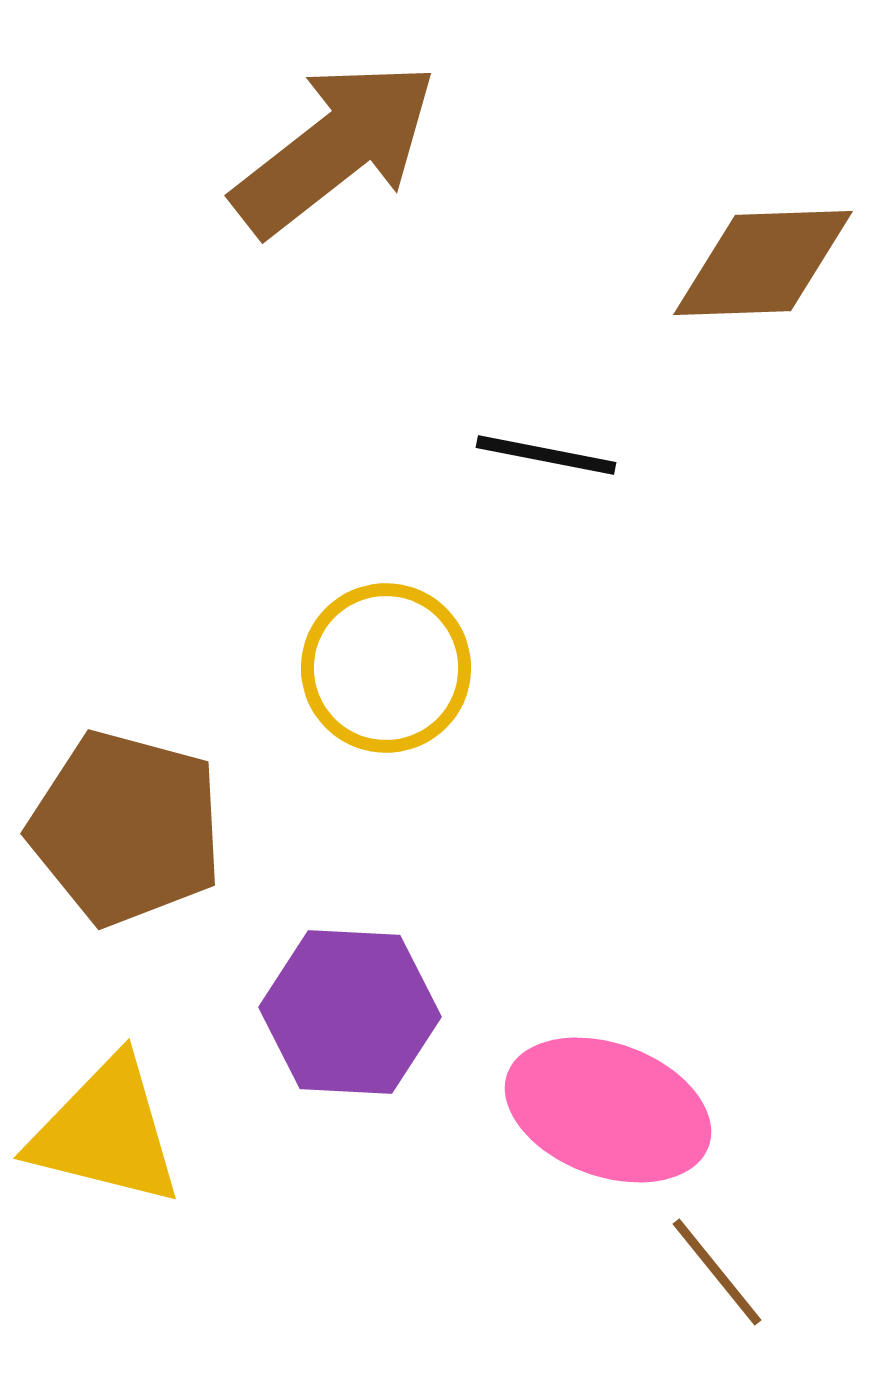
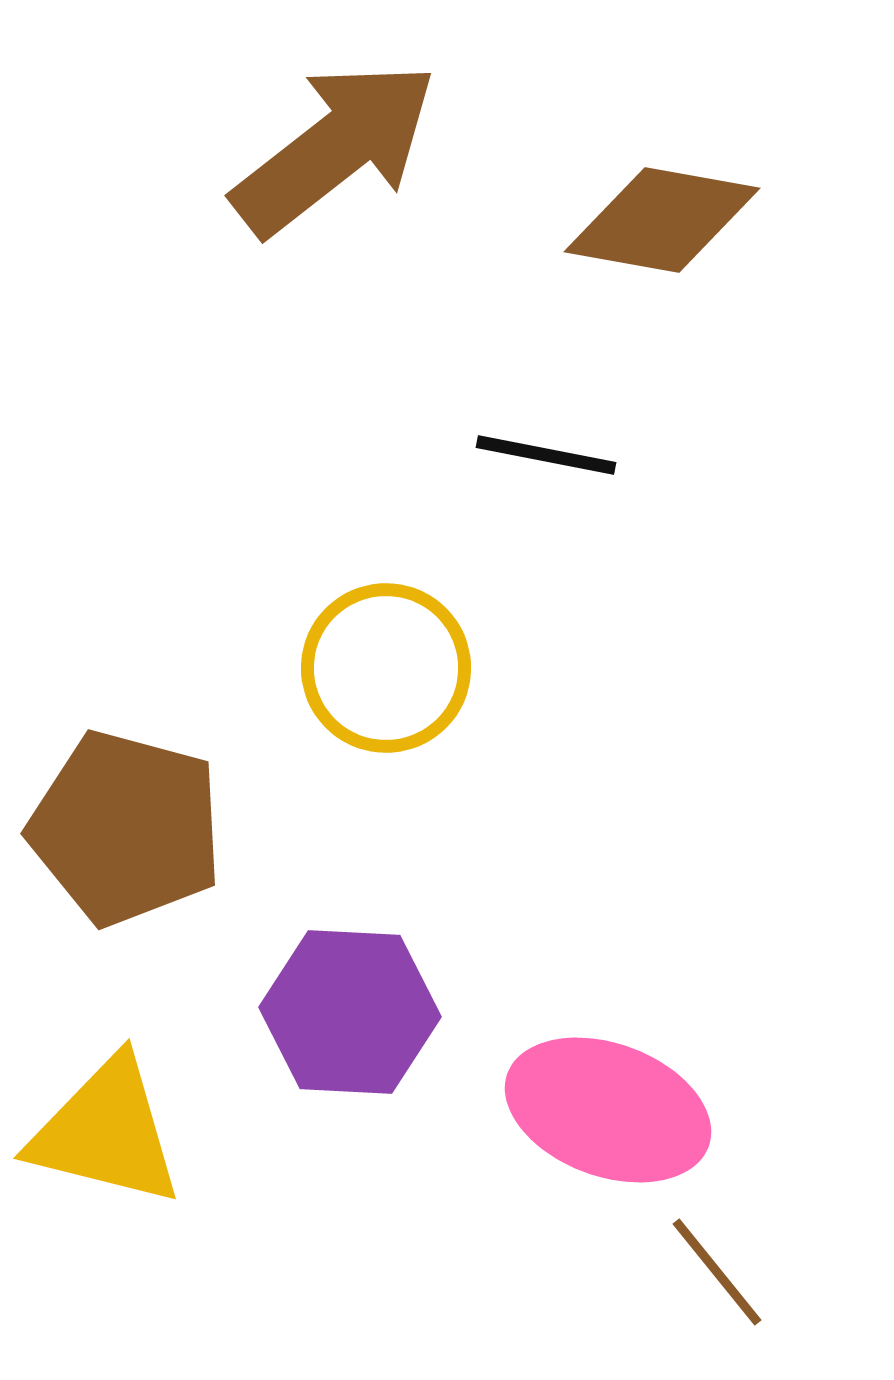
brown diamond: moved 101 px left, 43 px up; rotated 12 degrees clockwise
